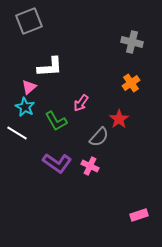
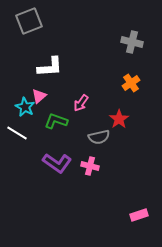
pink triangle: moved 10 px right, 9 px down
green L-shape: rotated 140 degrees clockwise
gray semicircle: rotated 35 degrees clockwise
pink cross: rotated 12 degrees counterclockwise
